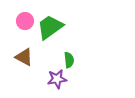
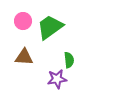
pink circle: moved 2 px left
brown triangle: rotated 24 degrees counterclockwise
